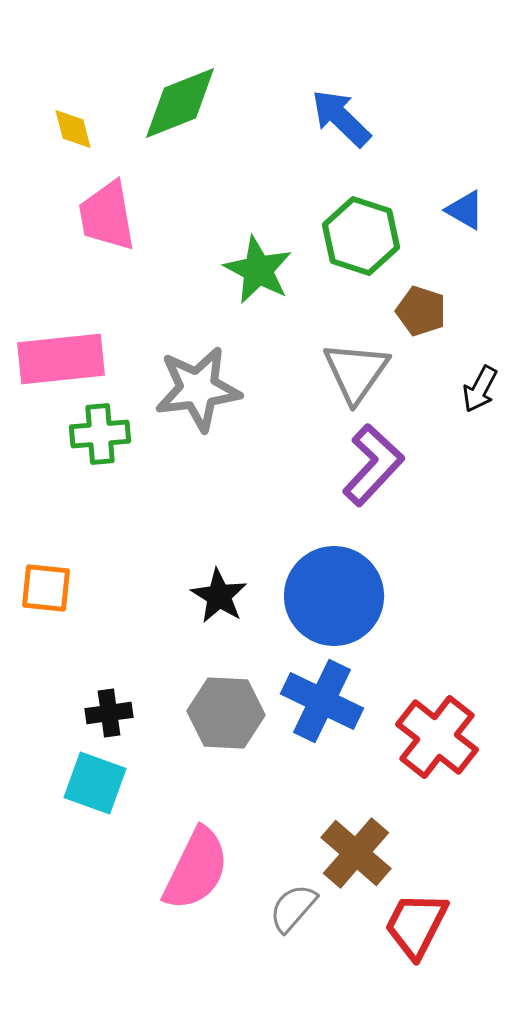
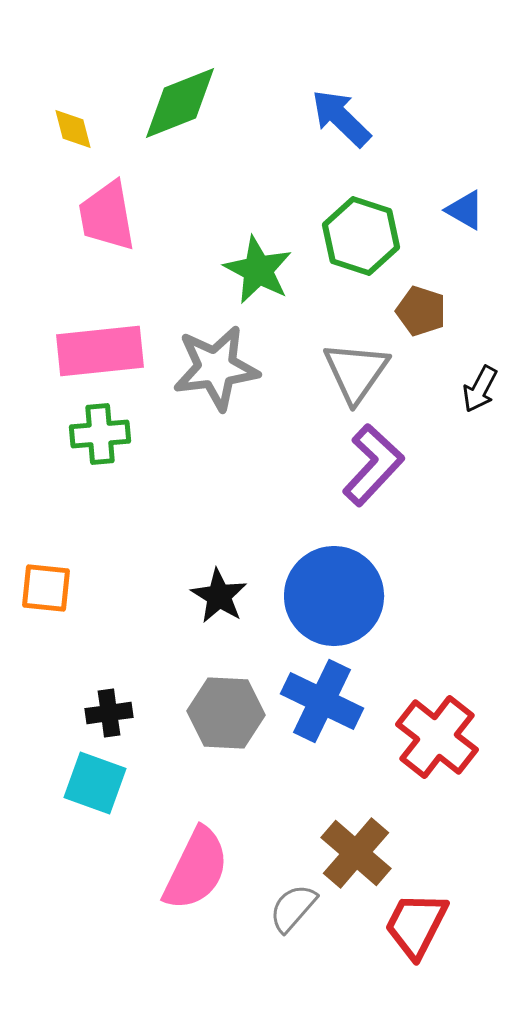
pink rectangle: moved 39 px right, 8 px up
gray star: moved 18 px right, 21 px up
